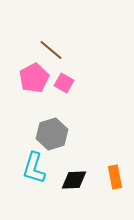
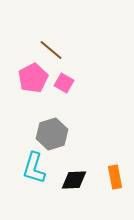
pink pentagon: moved 1 px left
